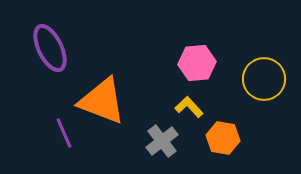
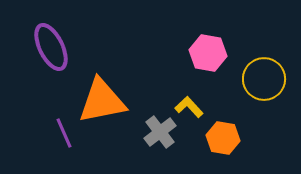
purple ellipse: moved 1 px right, 1 px up
pink hexagon: moved 11 px right, 10 px up; rotated 15 degrees clockwise
orange triangle: rotated 32 degrees counterclockwise
gray cross: moved 2 px left, 9 px up
